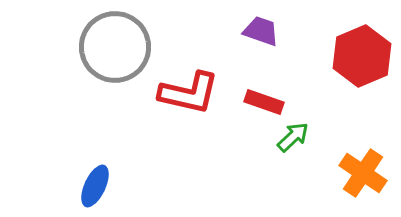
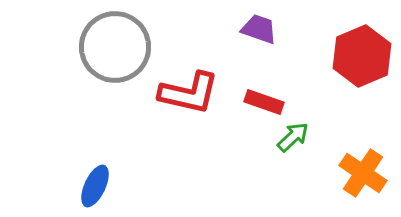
purple trapezoid: moved 2 px left, 2 px up
